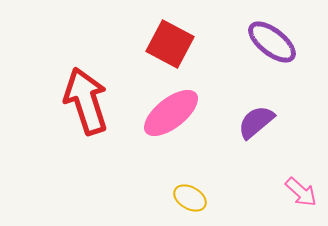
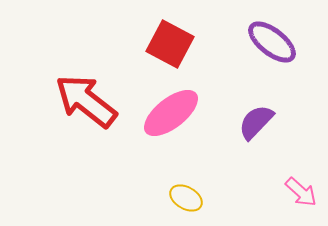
red arrow: rotated 34 degrees counterclockwise
purple semicircle: rotated 6 degrees counterclockwise
yellow ellipse: moved 4 px left
